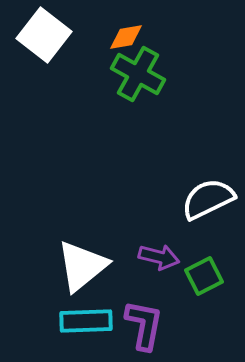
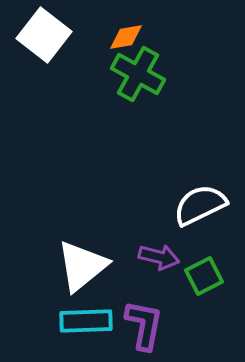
white semicircle: moved 8 px left, 6 px down
